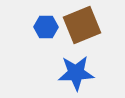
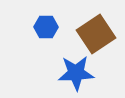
brown square: moved 14 px right, 9 px down; rotated 12 degrees counterclockwise
